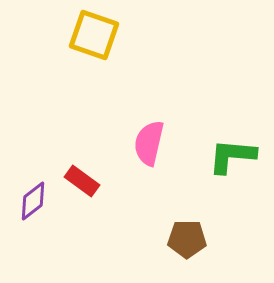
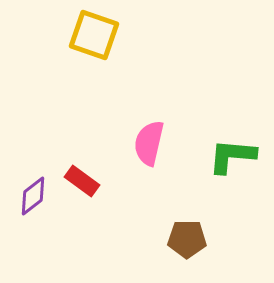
purple diamond: moved 5 px up
